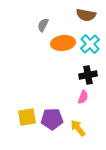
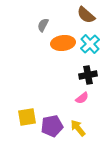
brown semicircle: rotated 30 degrees clockwise
pink semicircle: moved 1 px left, 1 px down; rotated 32 degrees clockwise
purple pentagon: moved 7 px down; rotated 10 degrees counterclockwise
